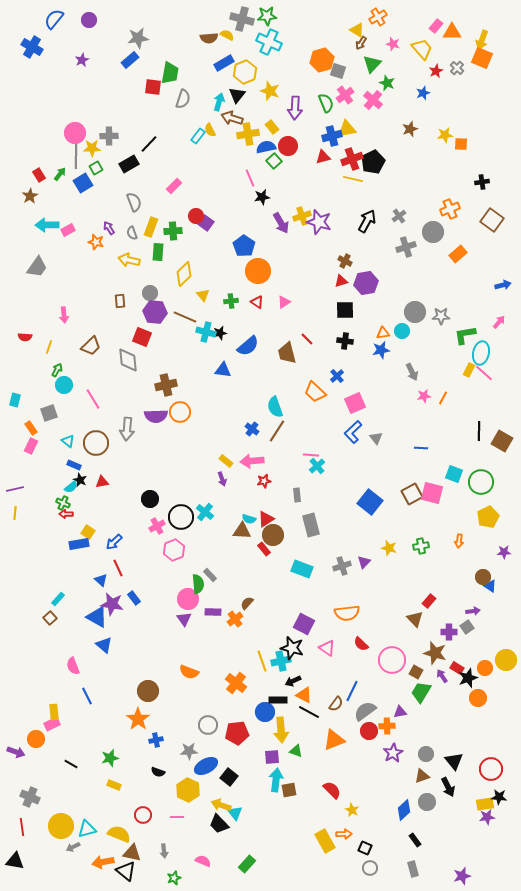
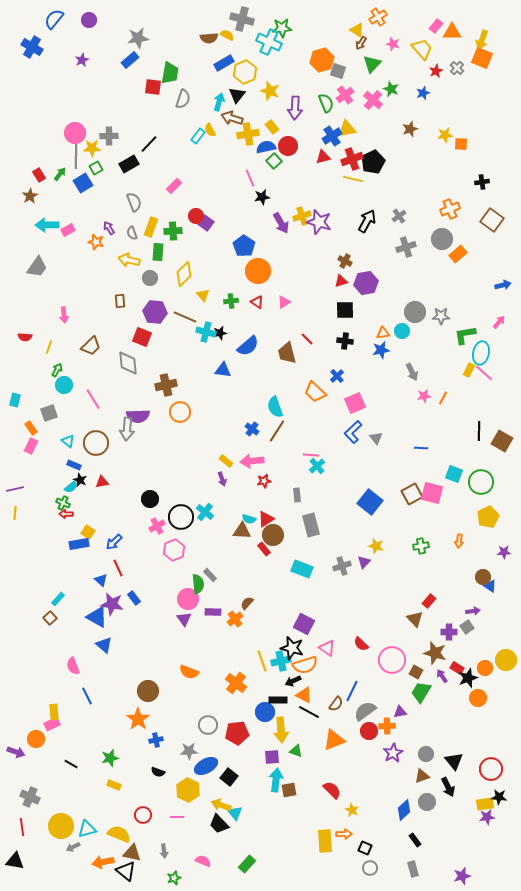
green star at (267, 16): moved 15 px right, 12 px down
green star at (387, 83): moved 4 px right, 6 px down
blue cross at (332, 136): rotated 18 degrees counterclockwise
gray circle at (433, 232): moved 9 px right, 7 px down
gray circle at (150, 293): moved 15 px up
gray diamond at (128, 360): moved 3 px down
purple semicircle at (156, 416): moved 18 px left
yellow star at (389, 548): moved 13 px left, 2 px up
orange semicircle at (347, 613): moved 42 px left, 52 px down; rotated 10 degrees counterclockwise
yellow rectangle at (325, 841): rotated 25 degrees clockwise
